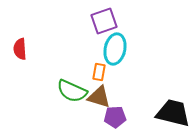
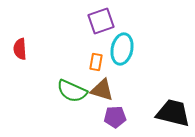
purple square: moved 3 px left
cyan ellipse: moved 7 px right
orange rectangle: moved 3 px left, 10 px up
brown triangle: moved 3 px right, 7 px up
